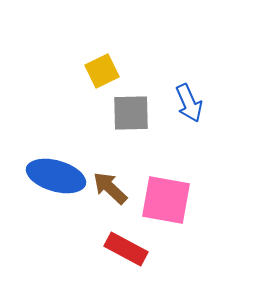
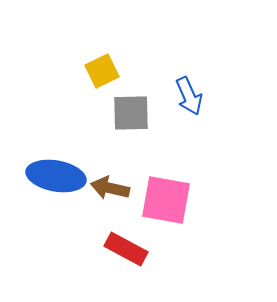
blue arrow: moved 7 px up
blue ellipse: rotated 6 degrees counterclockwise
brown arrow: rotated 30 degrees counterclockwise
